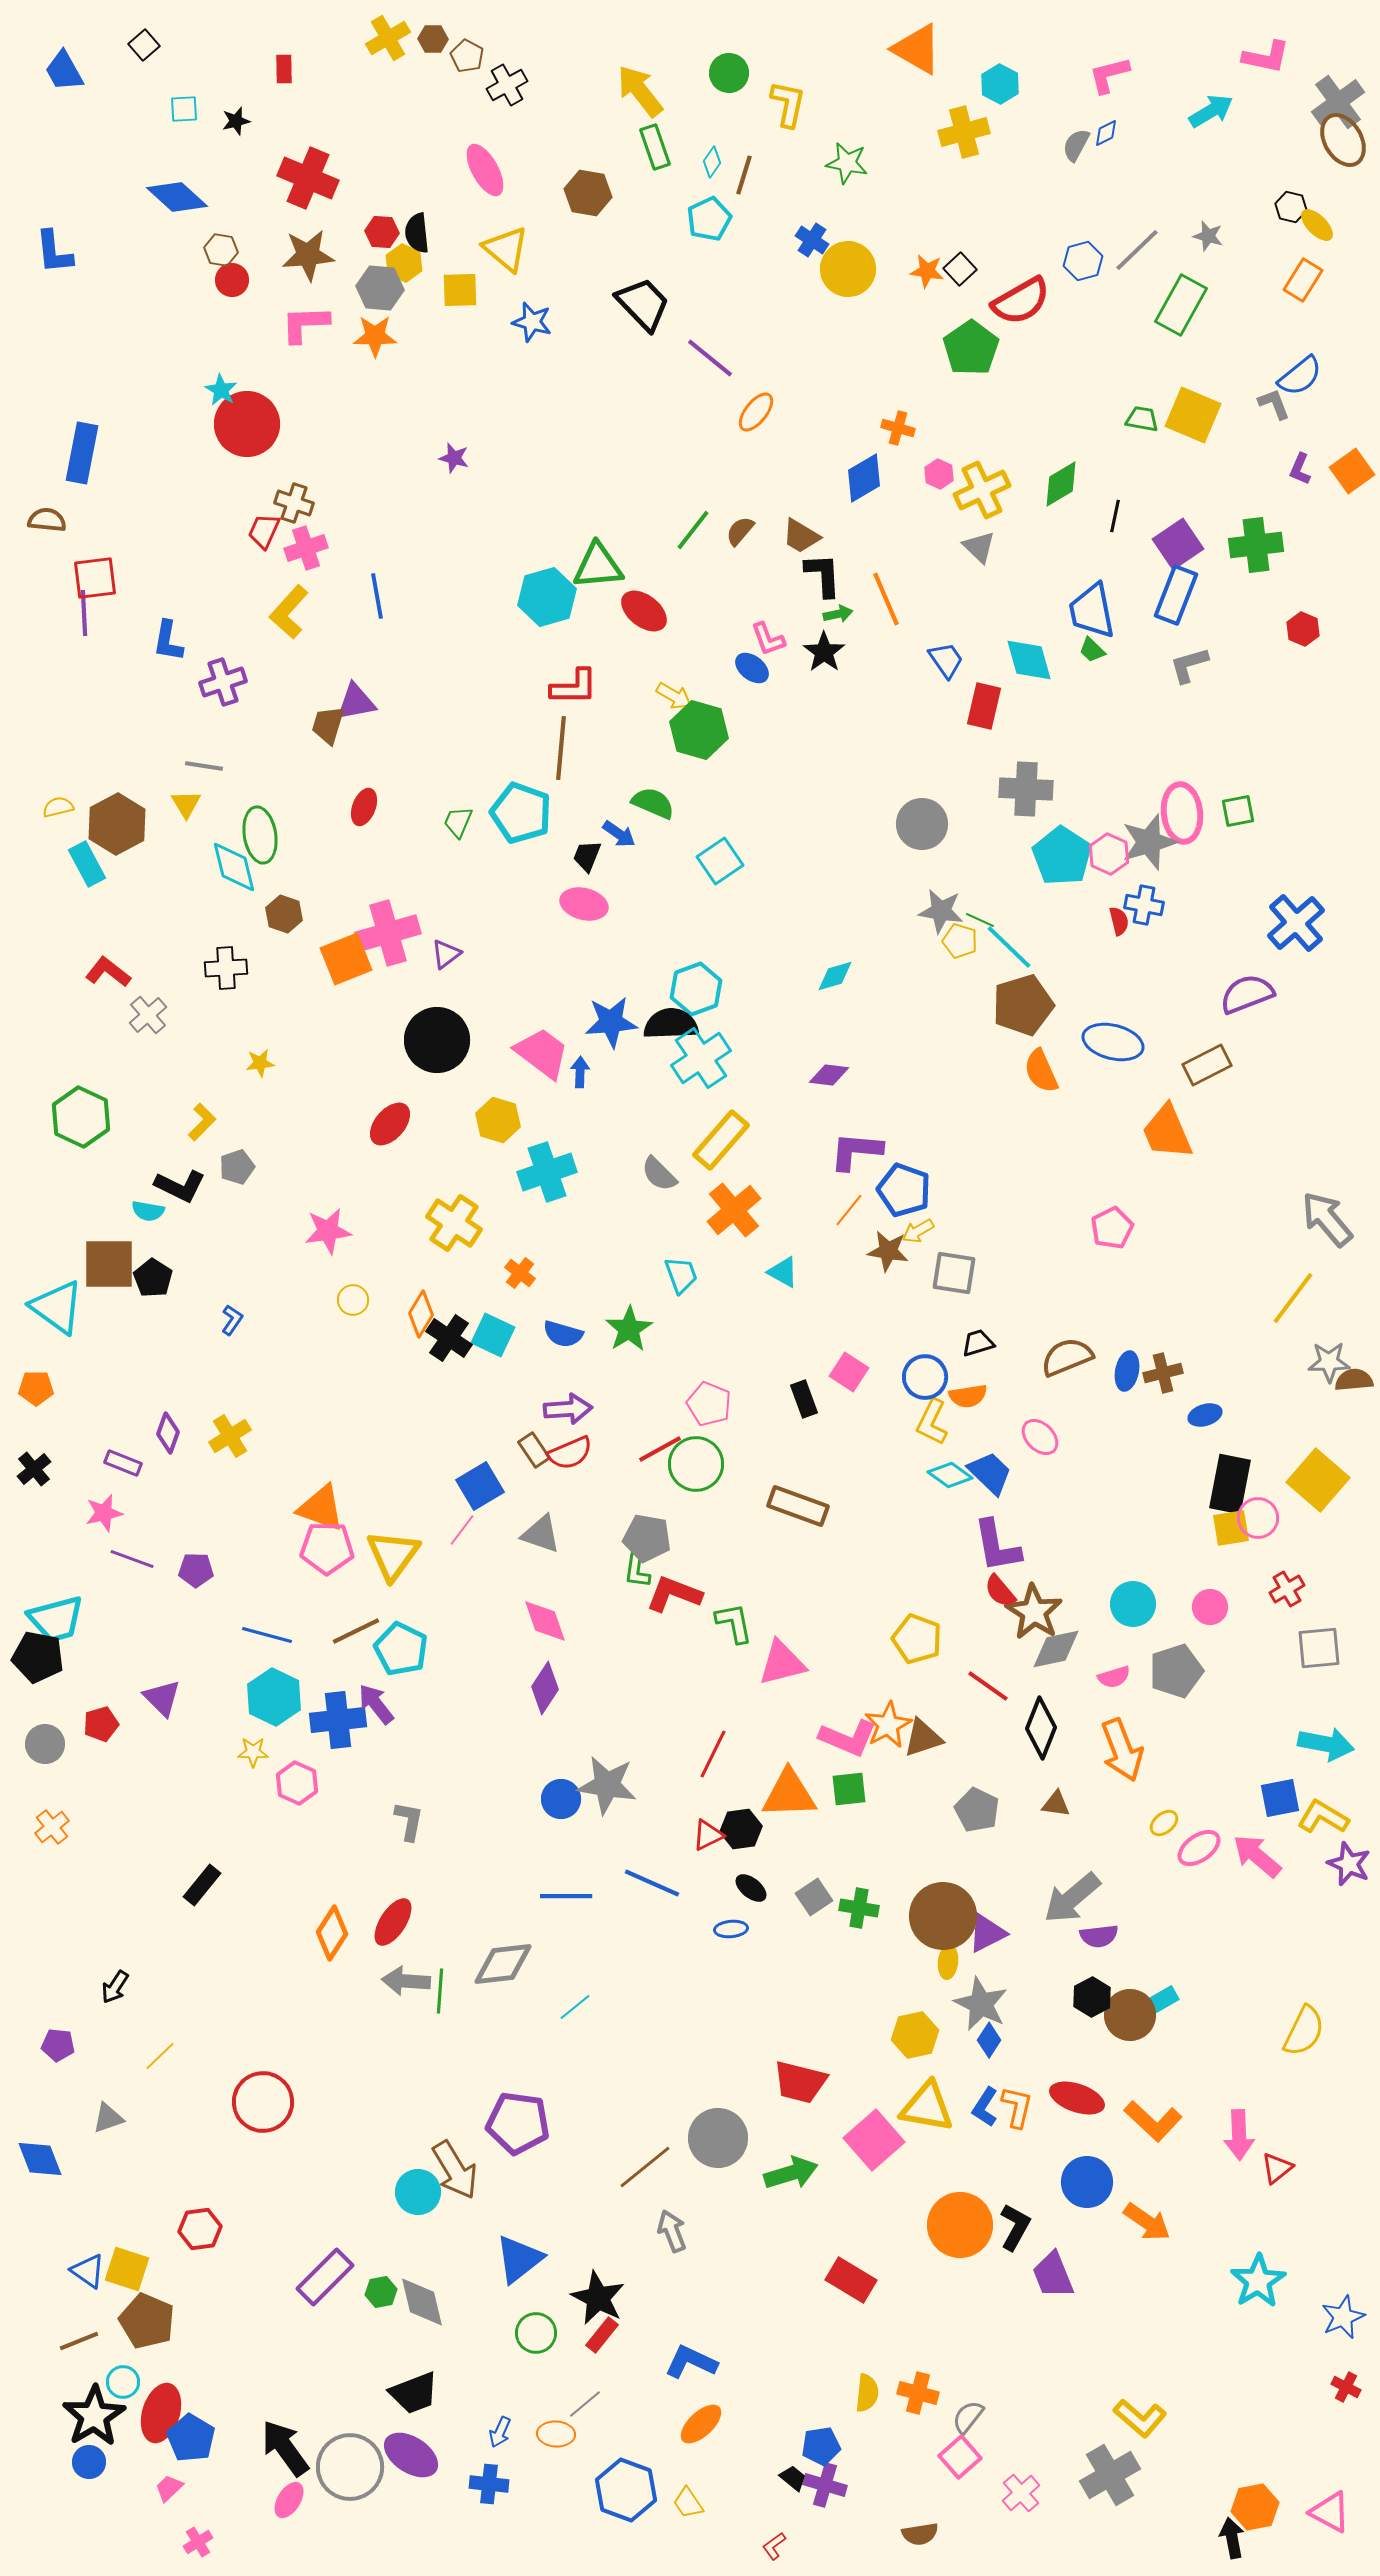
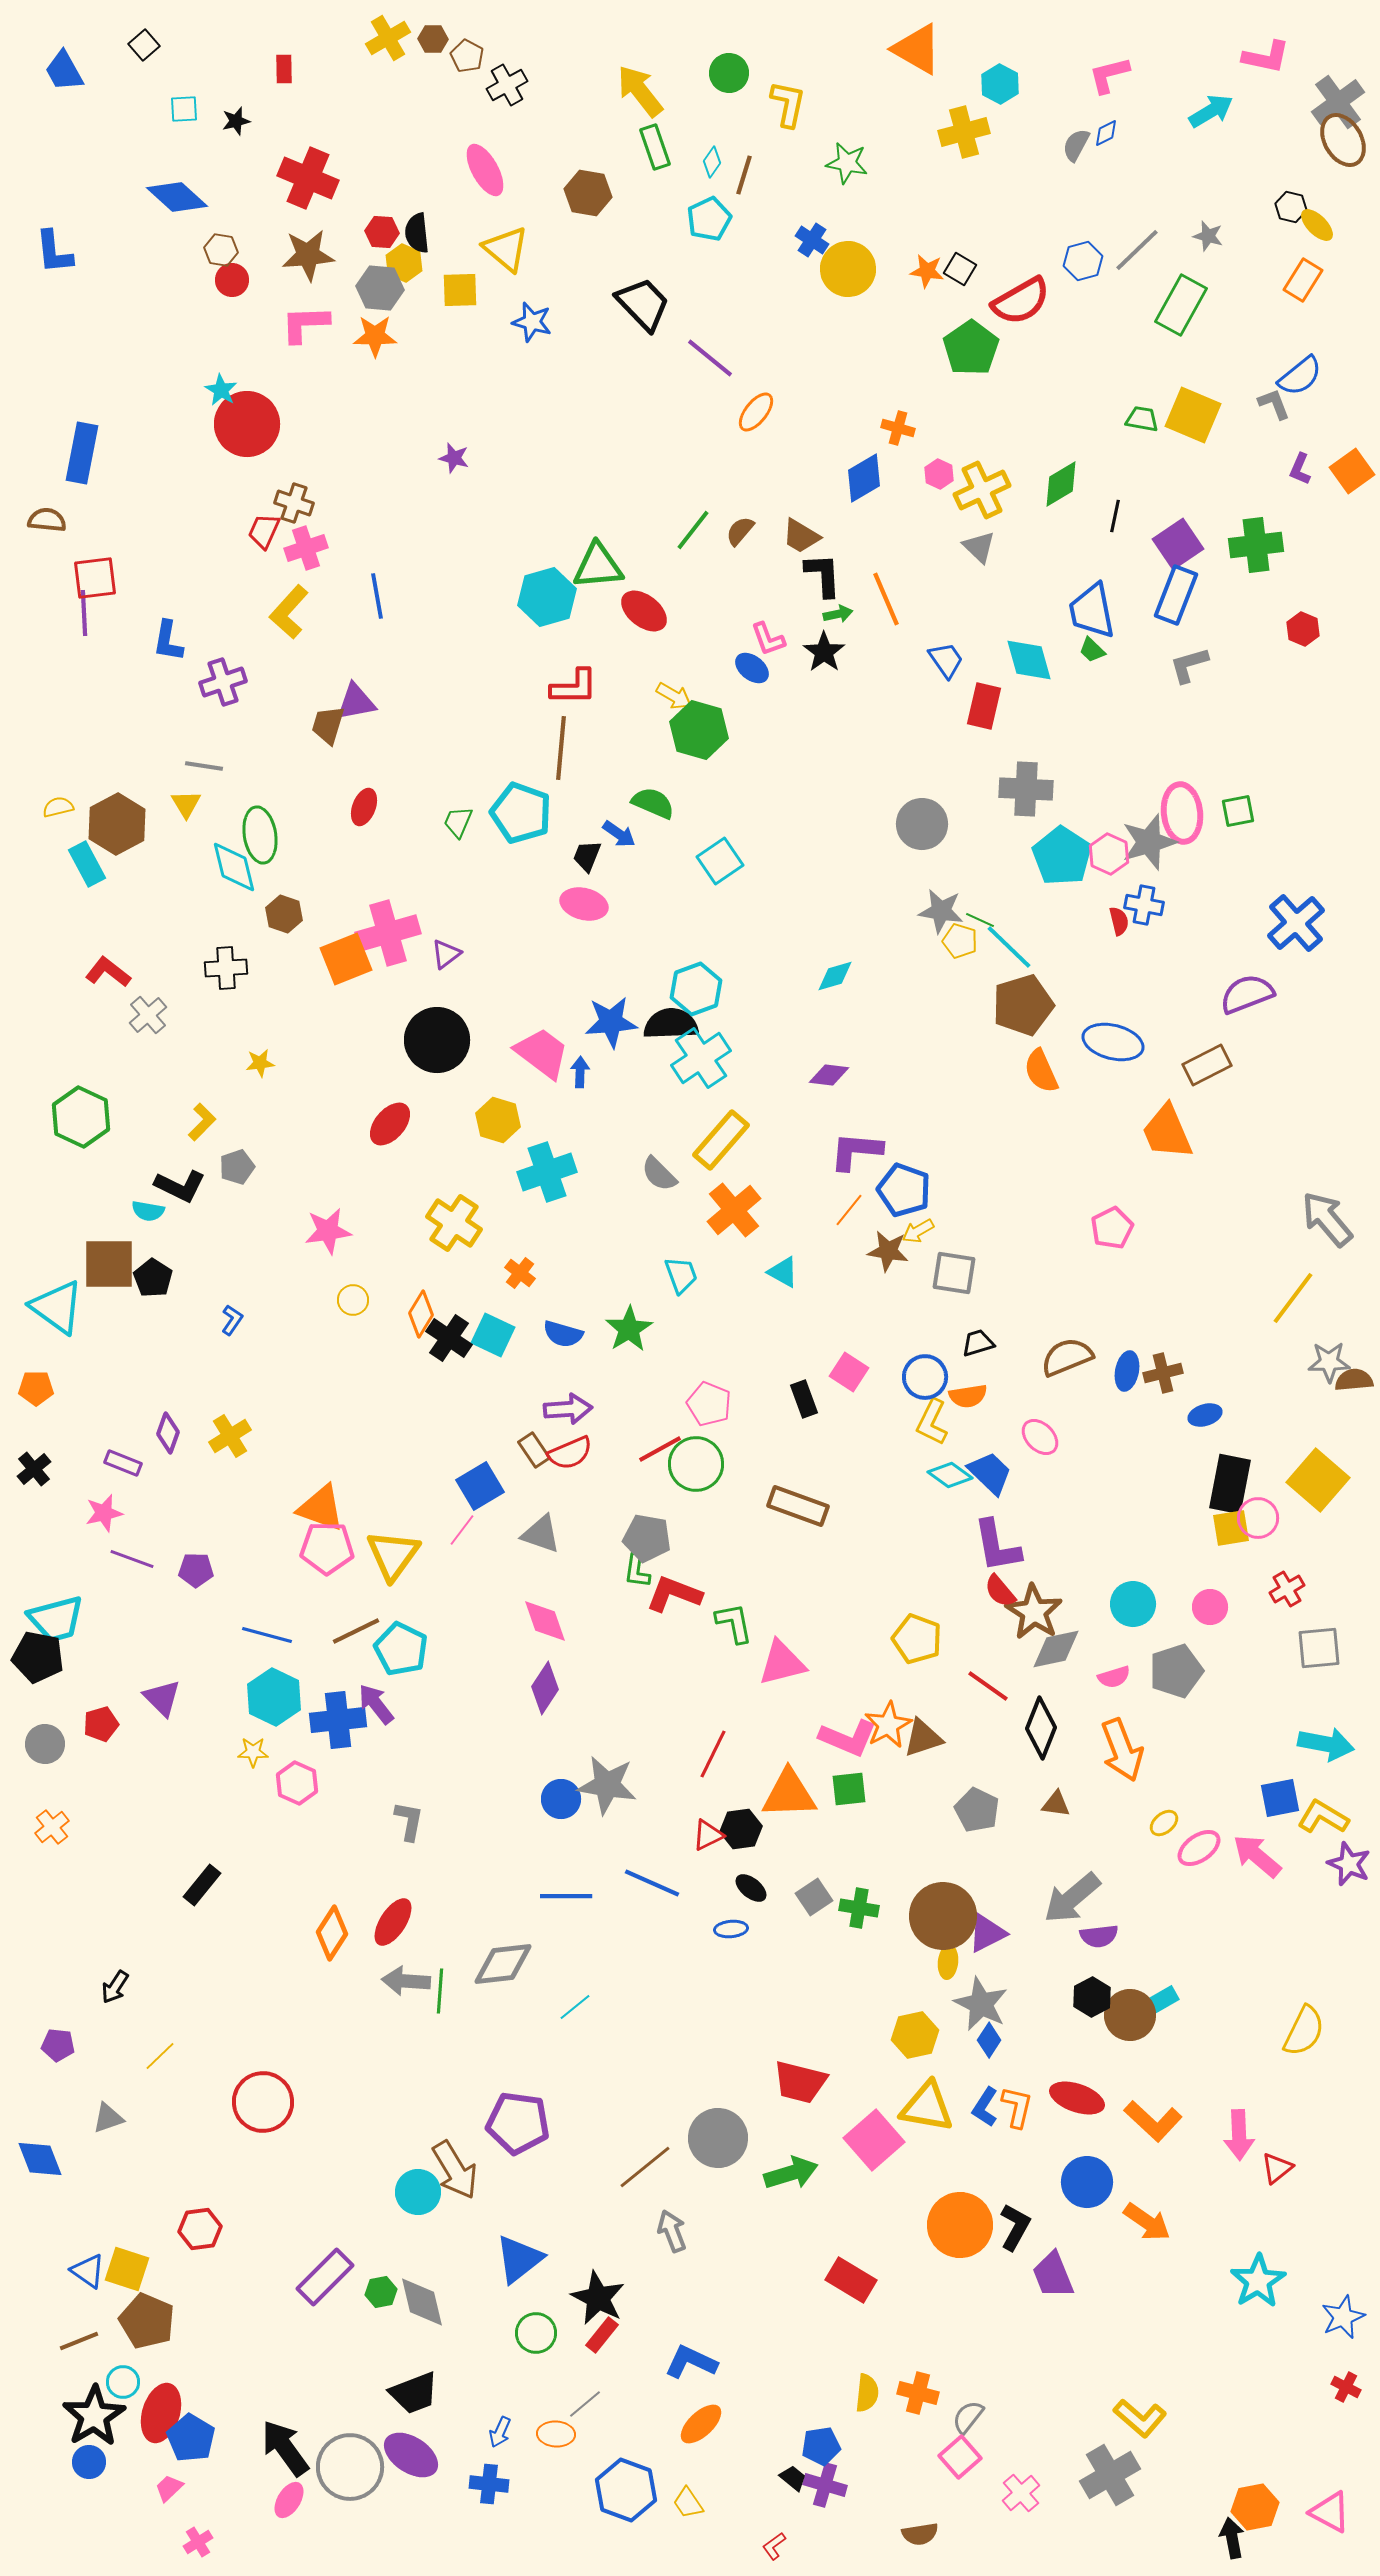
black square at (960, 269): rotated 16 degrees counterclockwise
